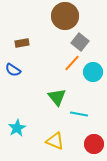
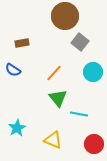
orange line: moved 18 px left, 10 px down
green triangle: moved 1 px right, 1 px down
yellow triangle: moved 2 px left, 1 px up
